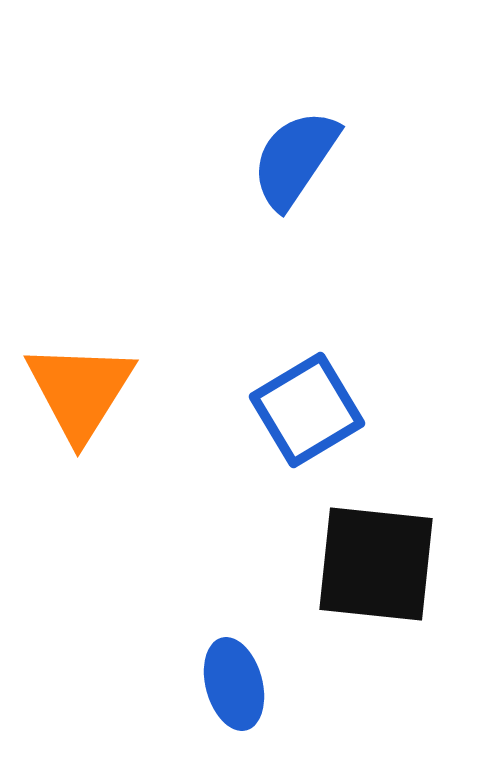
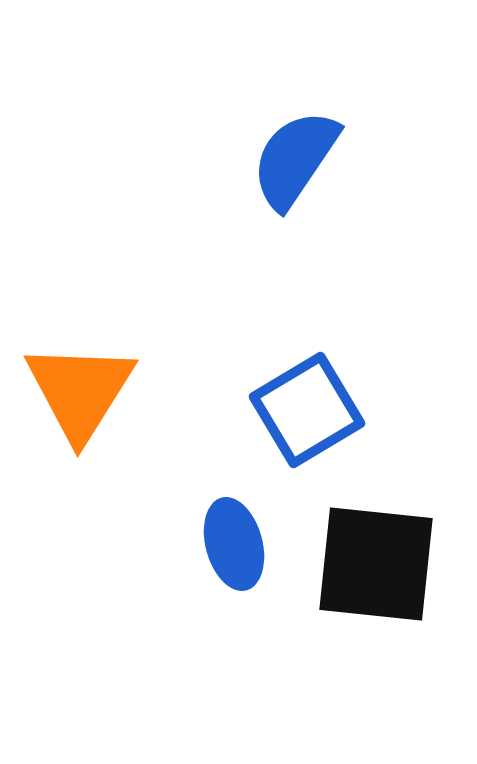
blue ellipse: moved 140 px up
